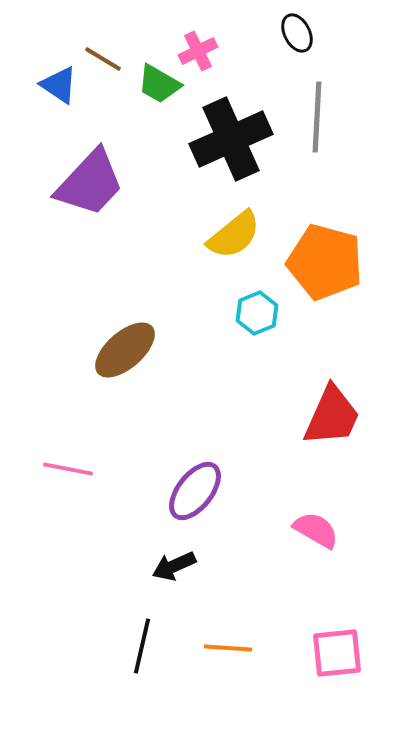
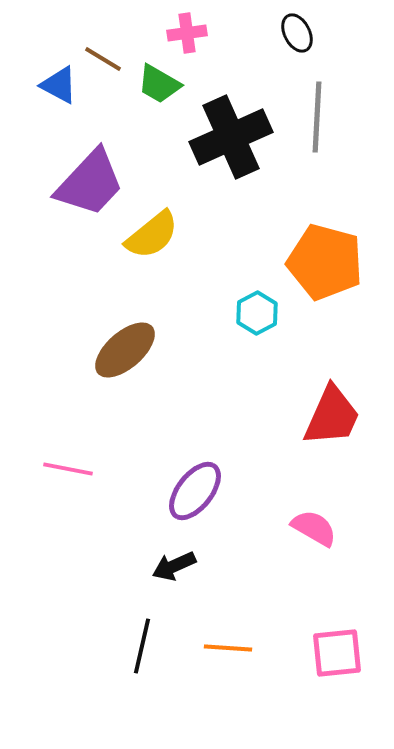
pink cross: moved 11 px left, 18 px up; rotated 18 degrees clockwise
blue triangle: rotated 6 degrees counterclockwise
black cross: moved 2 px up
yellow semicircle: moved 82 px left
cyan hexagon: rotated 6 degrees counterclockwise
pink semicircle: moved 2 px left, 2 px up
